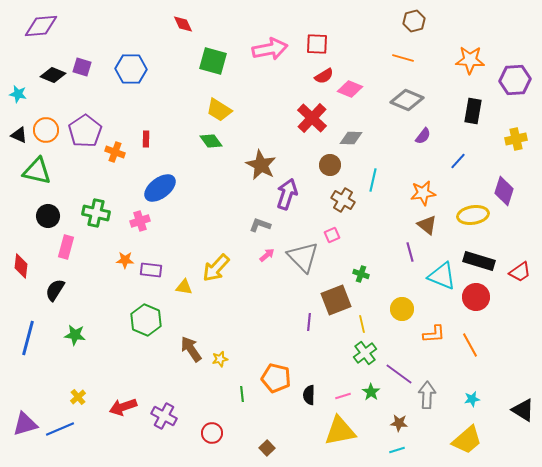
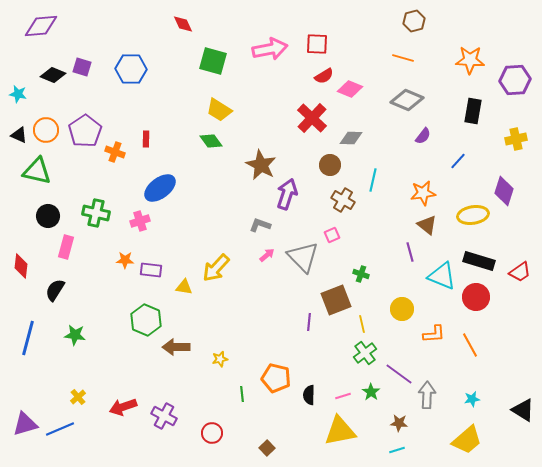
brown arrow at (191, 349): moved 15 px left, 2 px up; rotated 56 degrees counterclockwise
